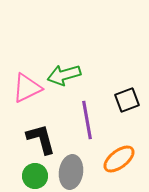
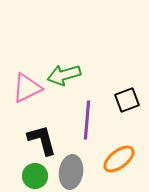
purple line: rotated 15 degrees clockwise
black L-shape: moved 1 px right, 1 px down
